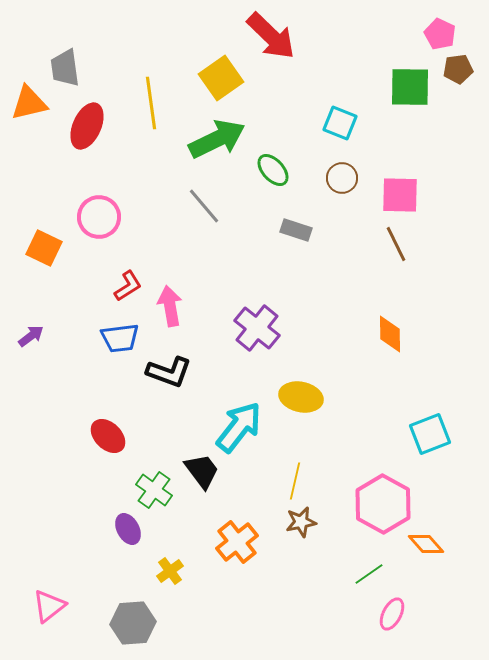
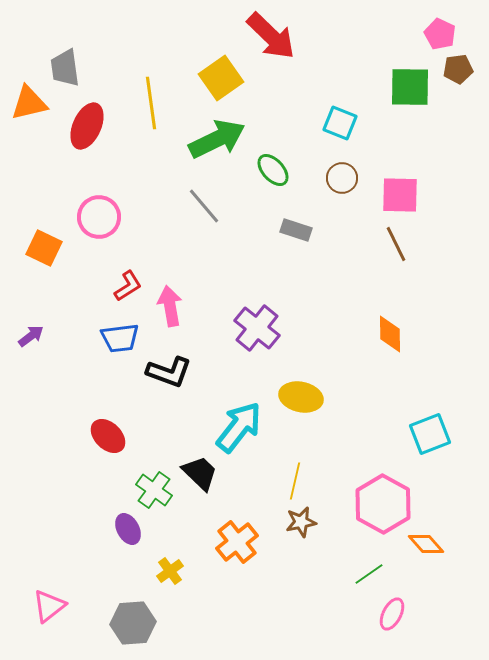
black trapezoid at (202, 471): moved 2 px left, 2 px down; rotated 9 degrees counterclockwise
